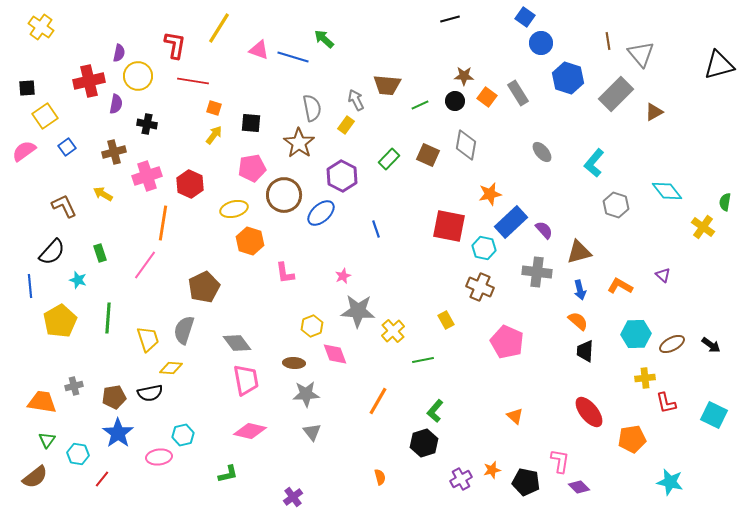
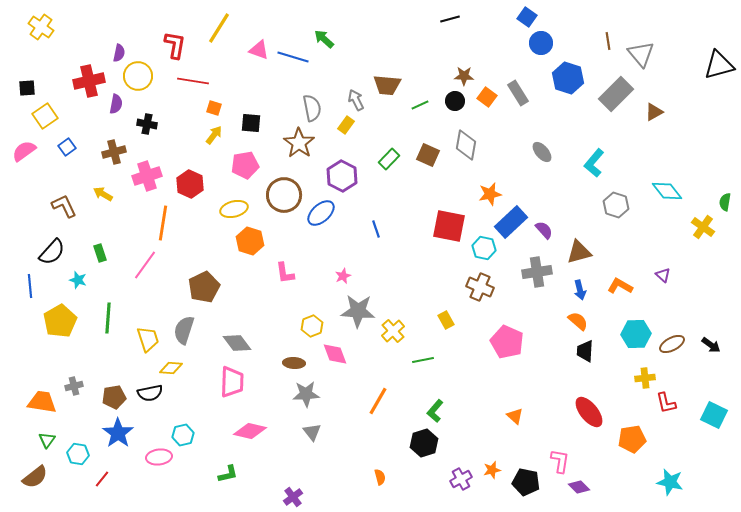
blue square at (525, 17): moved 2 px right
pink pentagon at (252, 168): moved 7 px left, 3 px up
gray cross at (537, 272): rotated 16 degrees counterclockwise
pink trapezoid at (246, 380): moved 14 px left, 2 px down; rotated 12 degrees clockwise
